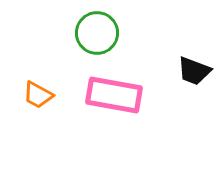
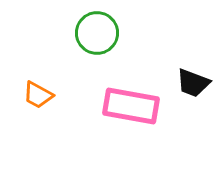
black trapezoid: moved 1 px left, 12 px down
pink rectangle: moved 17 px right, 11 px down
